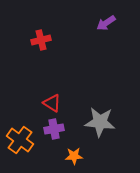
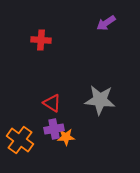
red cross: rotated 18 degrees clockwise
gray star: moved 22 px up
orange star: moved 8 px left, 19 px up
